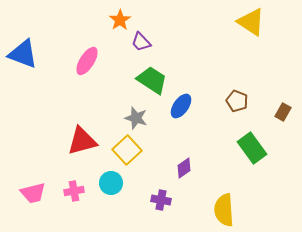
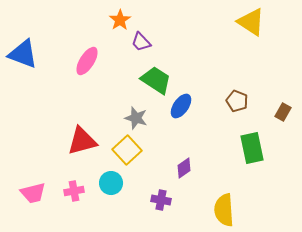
green trapezoid: moved 4 px right
green rectangle: rotated 24 degrees clockwise
